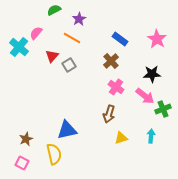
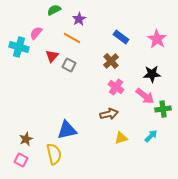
blue rectangle: moved 1 px right, 2 px up
cyan cross: rotated 24 degrees counterclockwise
gray square: rotated 32 degrees counterclockwise
green cross: rotated 14 degrees clockwise
brown arrow: rotated 120 degrees counterclockwise
cyan arrow: rotated 40 degrees clockwise
pink square: moved 1 px left, 3 px up
